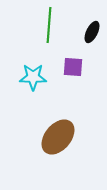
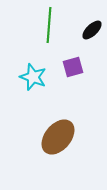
black ellipse: moved 2 px up; rotated 20 degrees clockwise
purple square: rotated 20 degrees counterclockwise
cyan star: rotated 20 degrees clockwise
